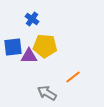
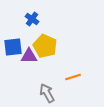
yellow pentagon: rotated 20 degrees clockwise
orange line: rotated 21 degrees clockwise
gray arrow: rotated 30 degrees clockwise
